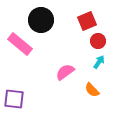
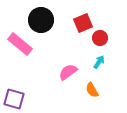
red square: moved 4 px left, 2 px down
red circle: moved 2 px right, 3 px up
pink semicircle: moved 3 px right
orange semicircle: rotated 14 degrees clockwise
purple square: rotated 10 degrees clockwise
